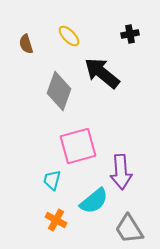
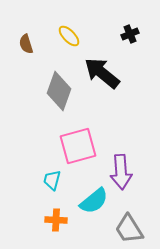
black cross: rotated 12 degrees counterclockwise
orange cross: rotated 25 degrees counterclockwise
